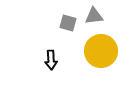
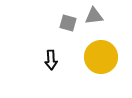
yellow circle: moved 6 px down
